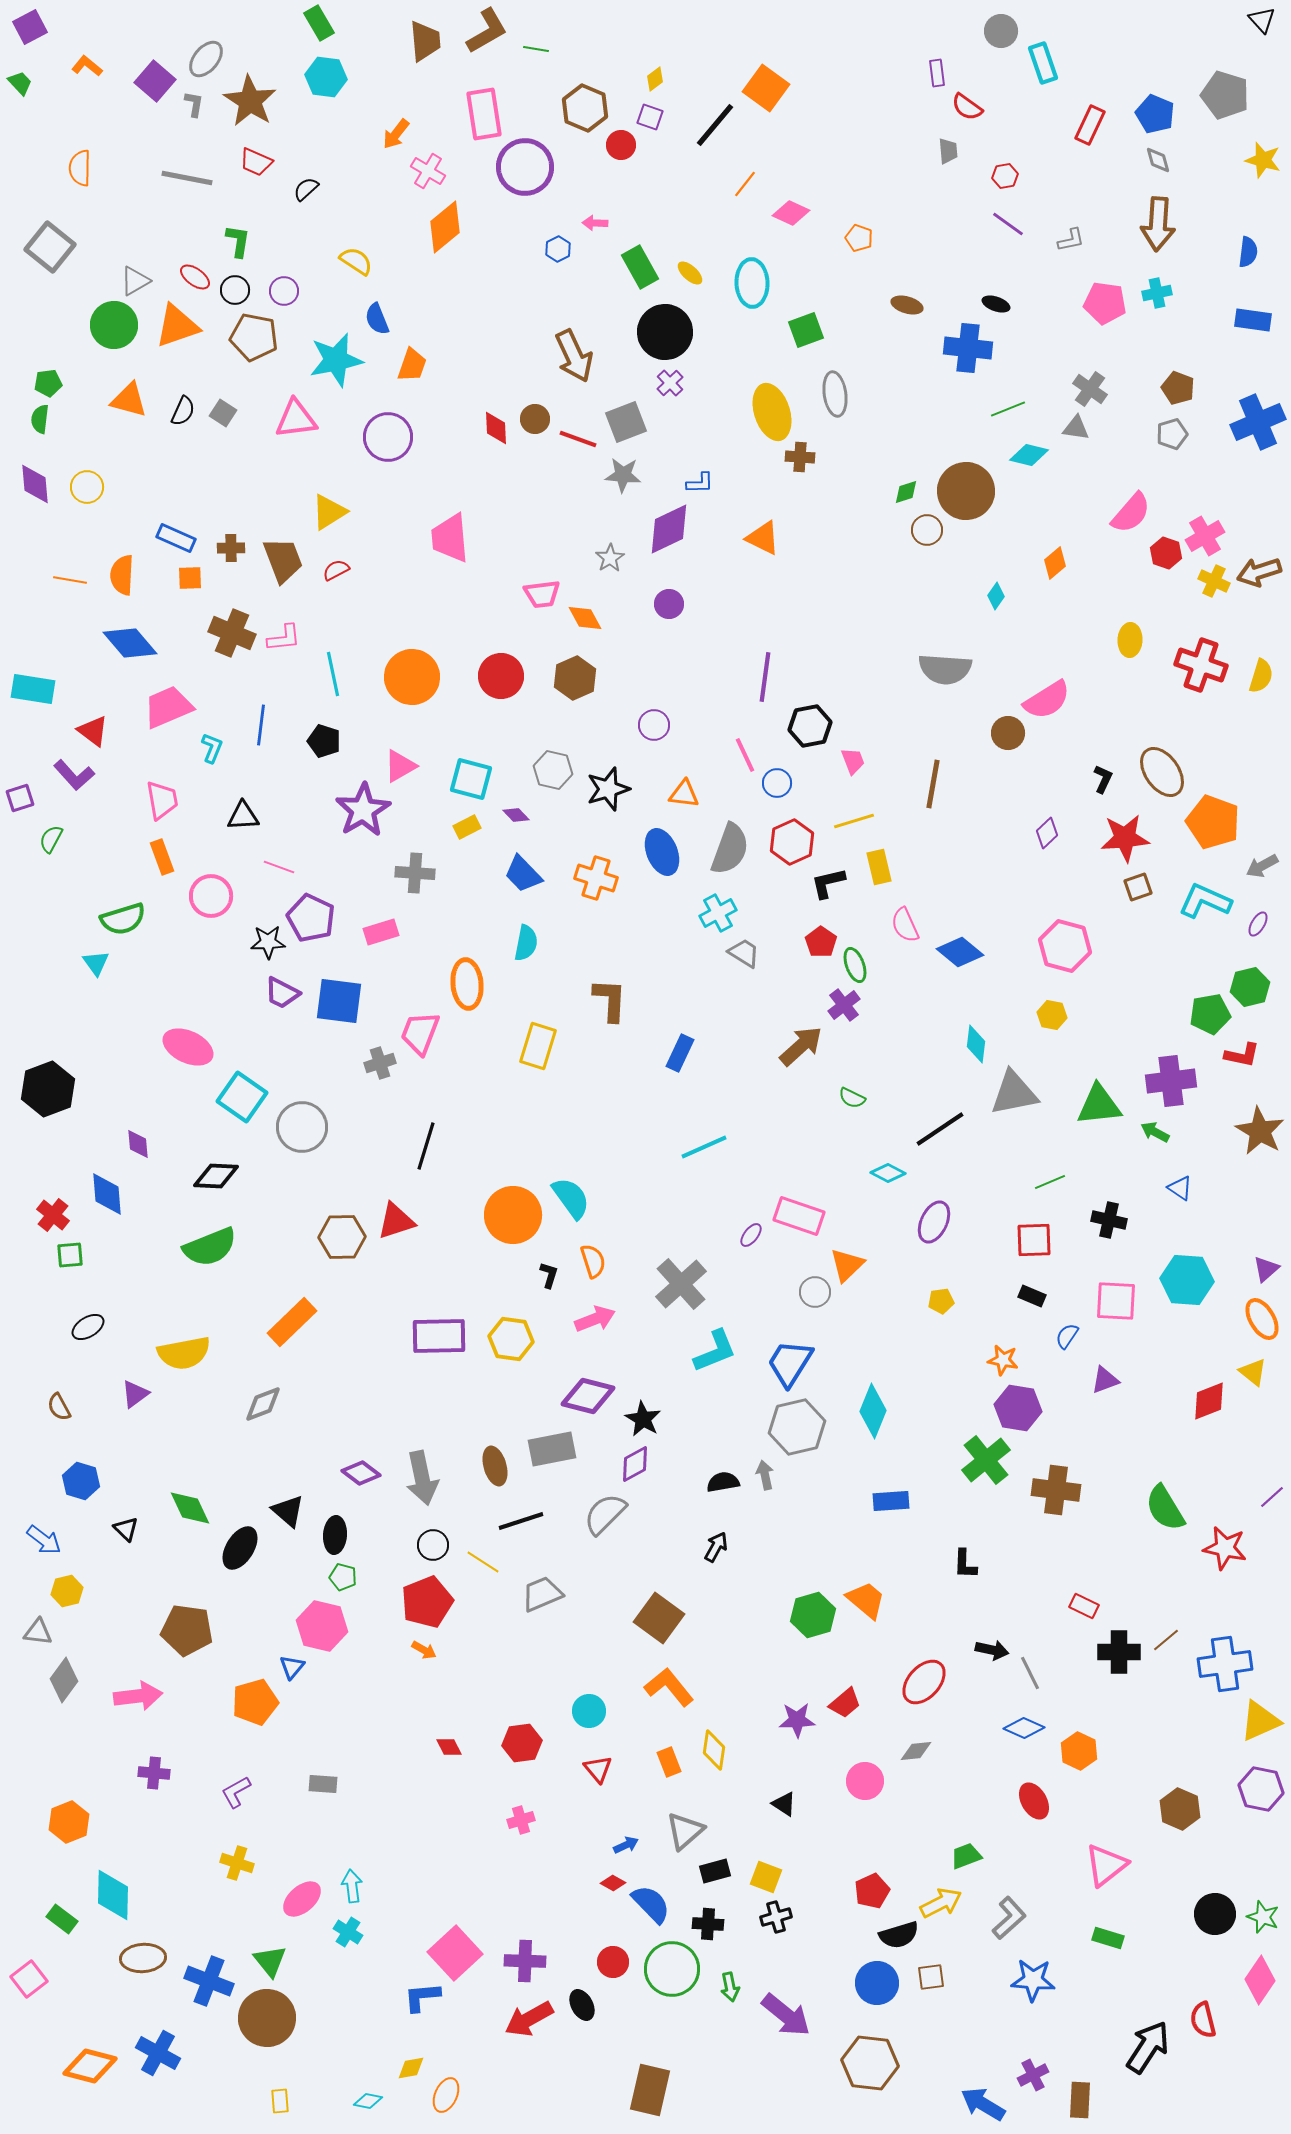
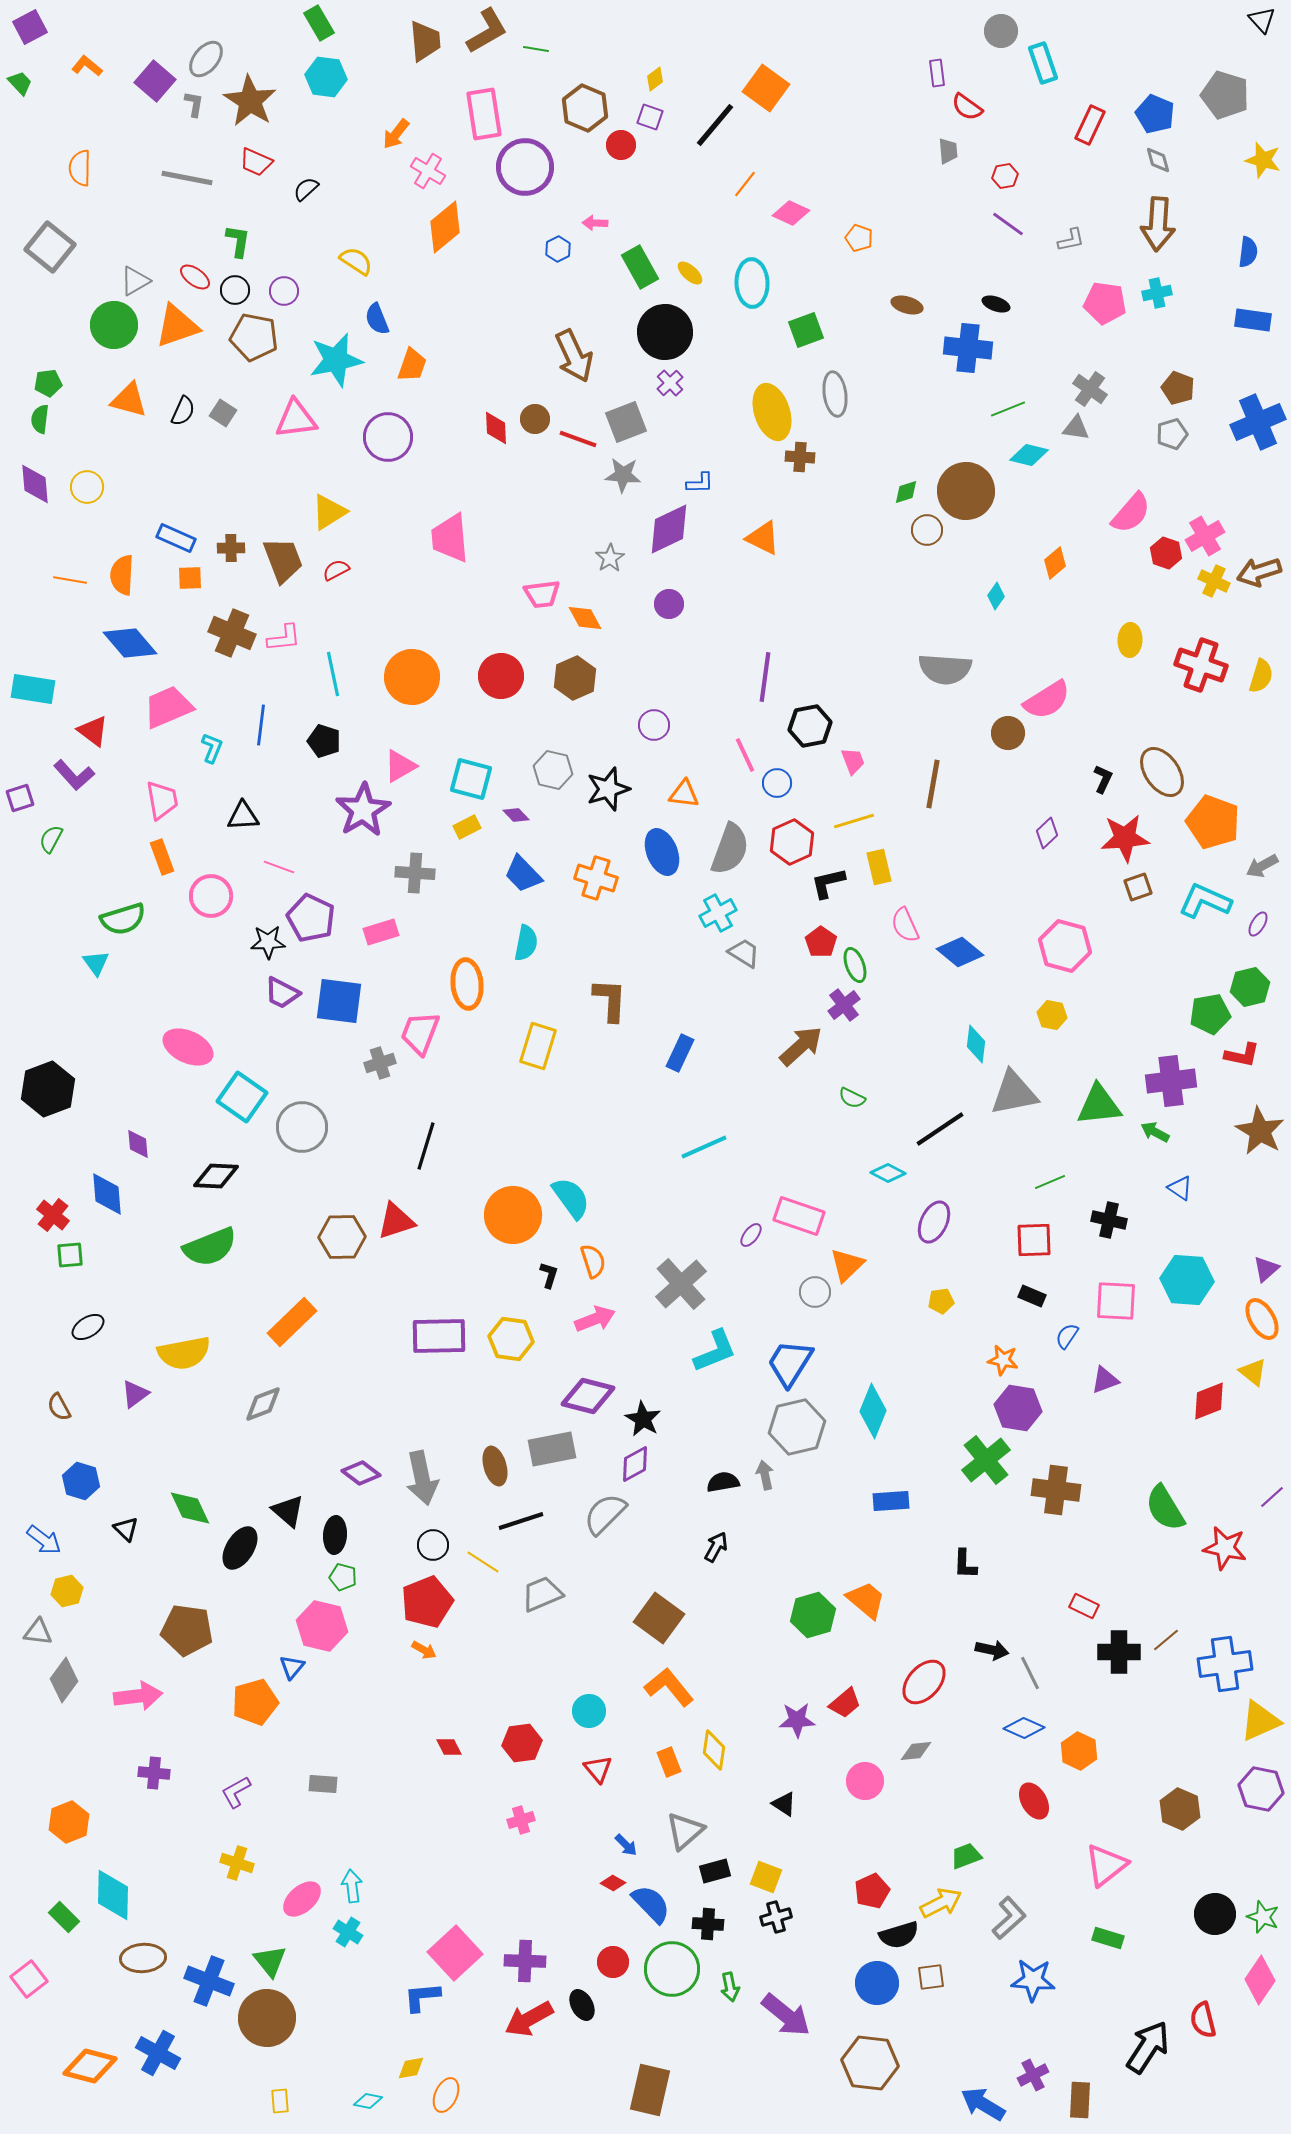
blue arrow at (626, 1845): rotated 70 degrees clockwise
green rectangle at (62, 1919): moved 2 px right, 2 px up; rotated 8 degrees clockwise
